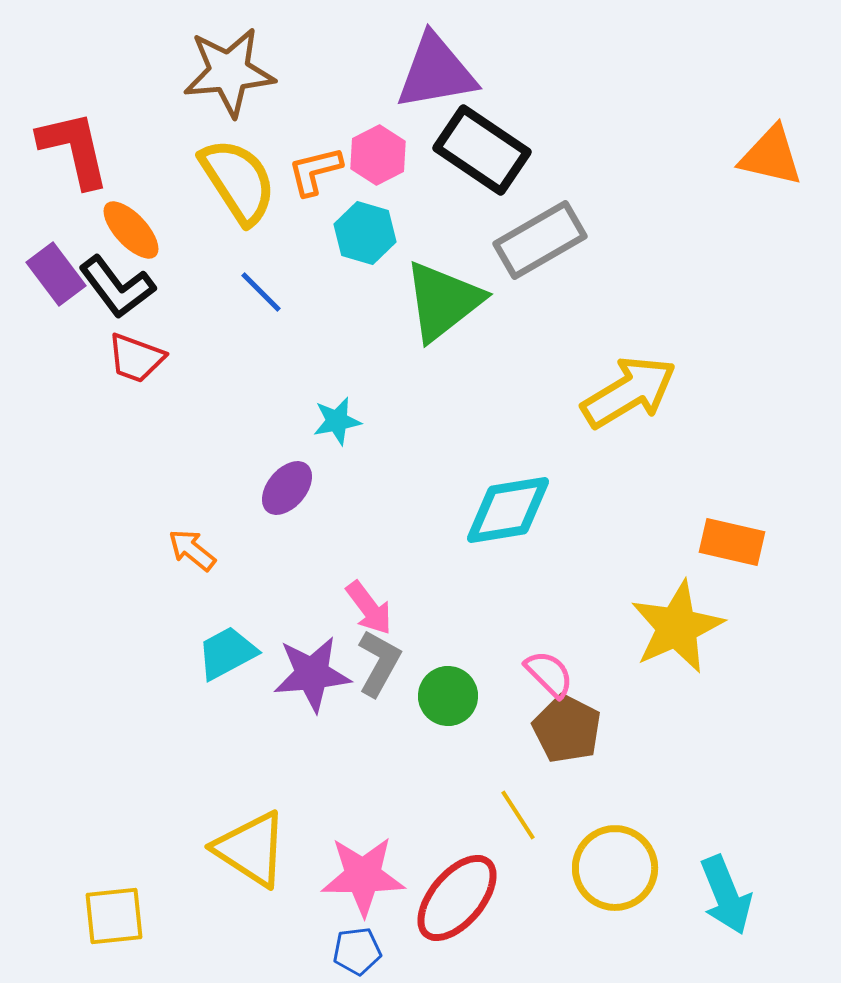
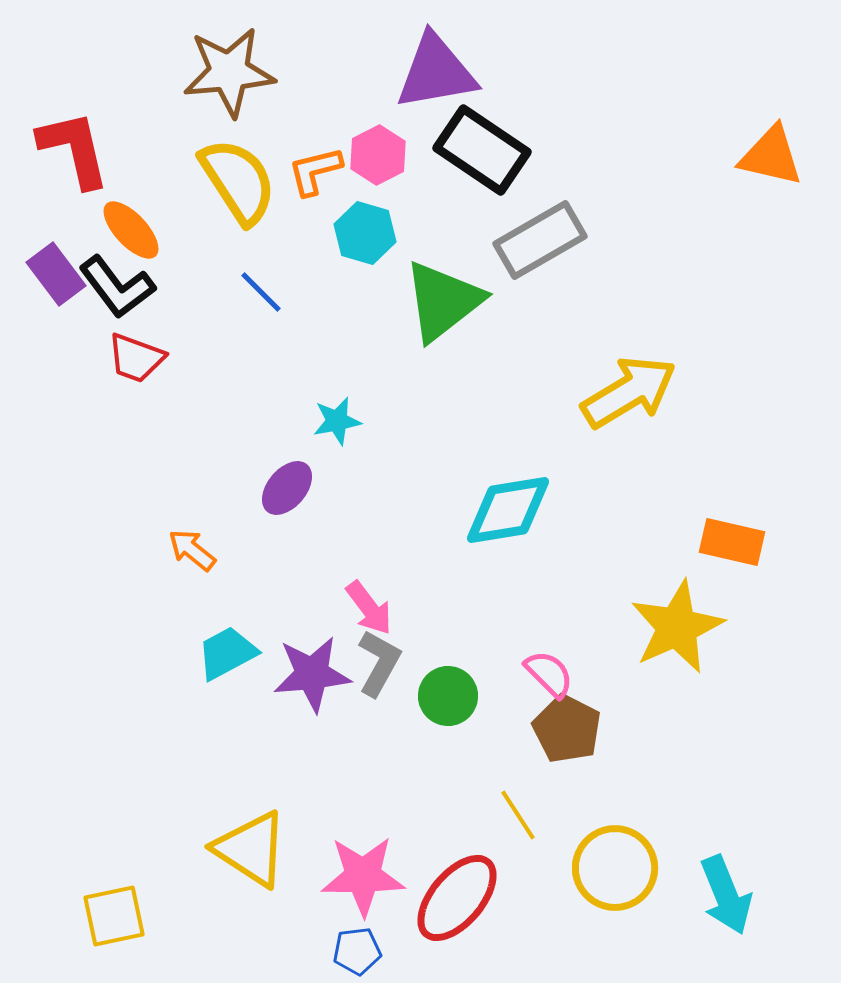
yellow square: rotated 6 degrees counterclockwise
